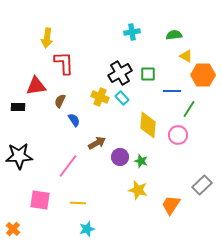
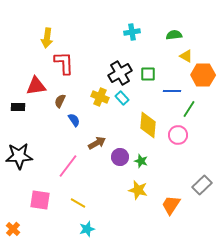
yellow line: rotated 28 degrees clockwise
